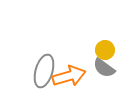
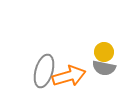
yellow circle: moved 1 px left, 2 px down
gray semicircle: rotated 25 degrees counterclockwise
